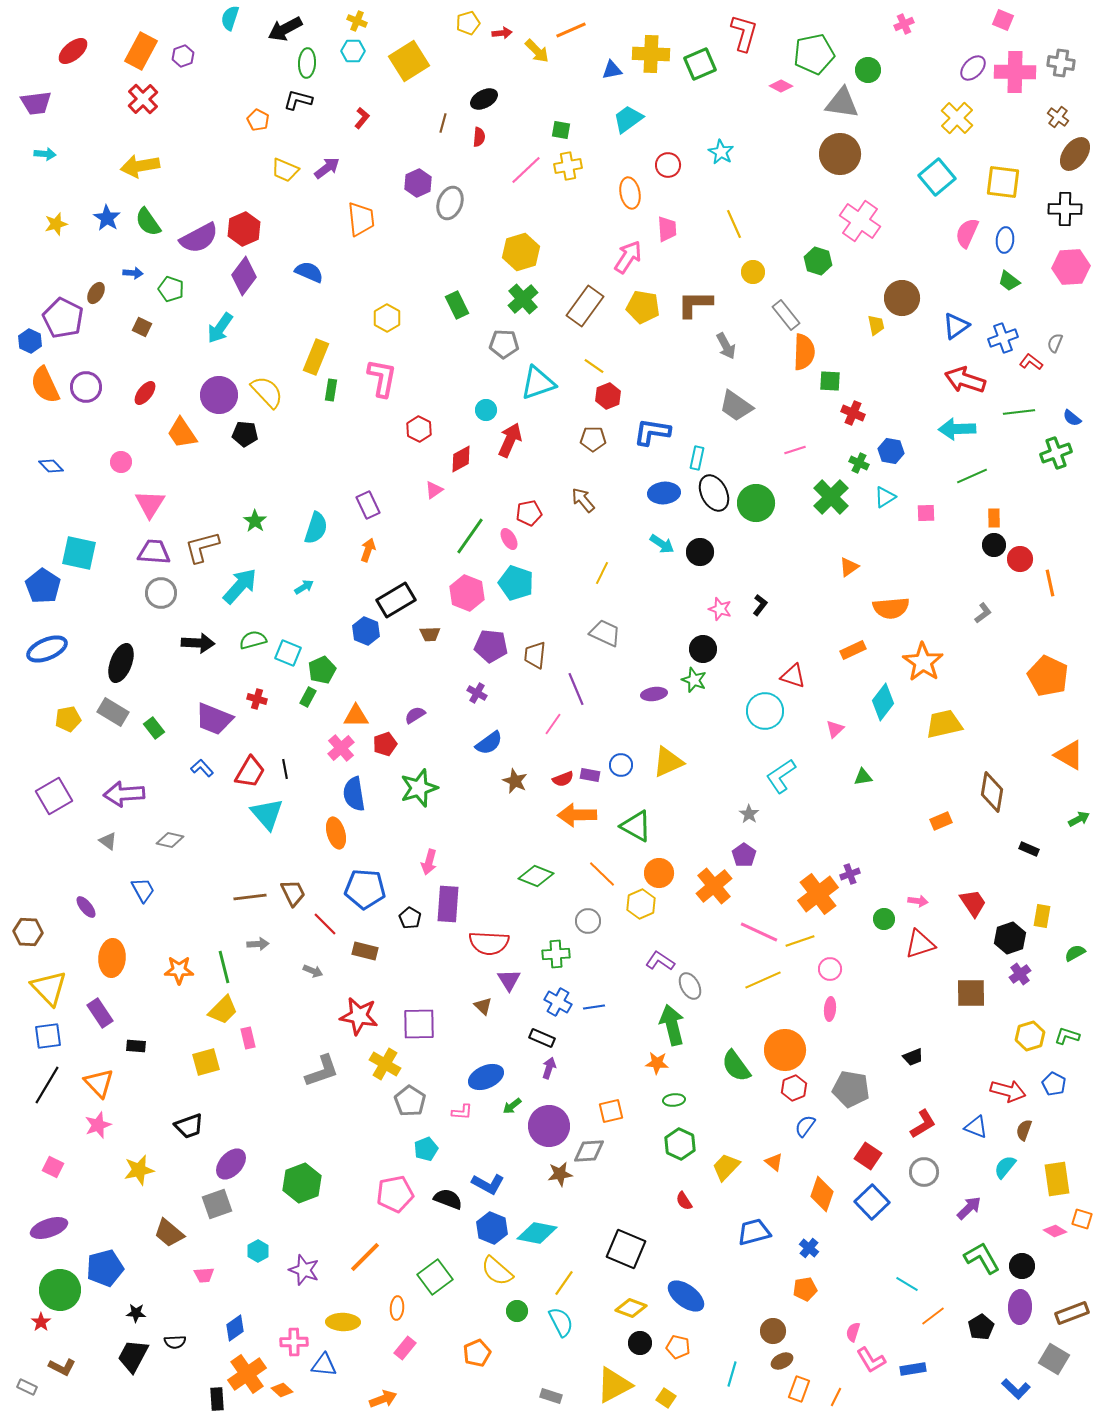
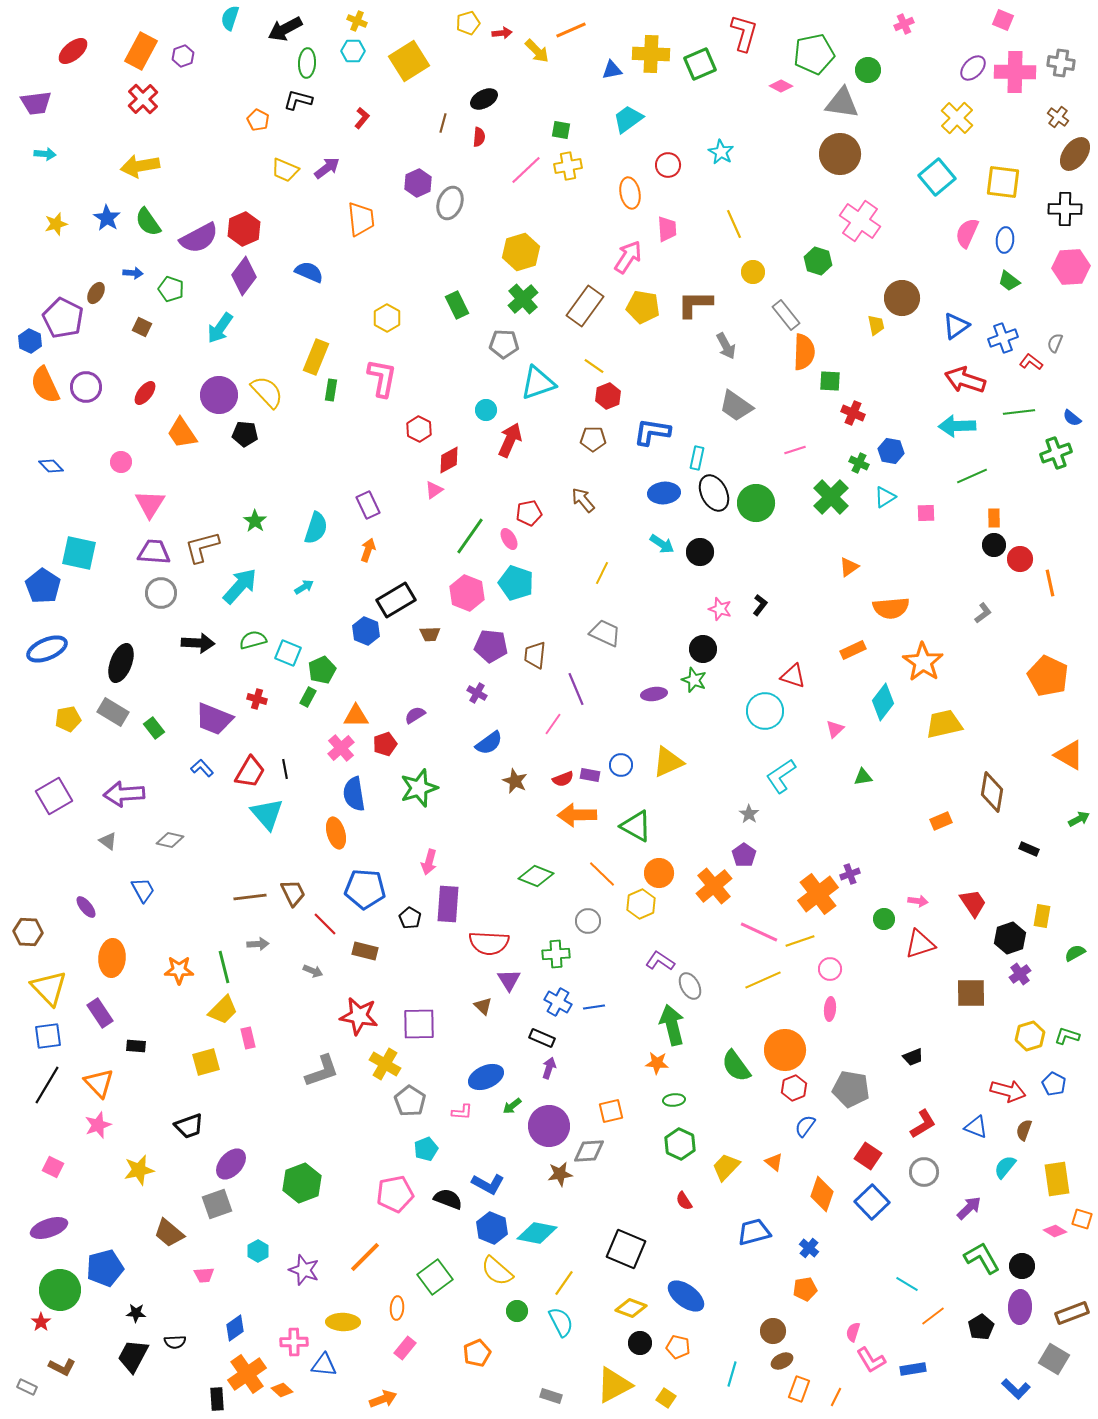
cyan arrow at (957, 429): moved 3 px up
red diamond at (461, 459): moved 12 px left, 1 px down
